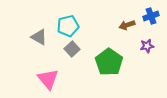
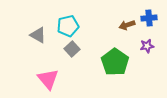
blue cross: moved 2 px left, 2 px down; rotated 14 degrees clockwise
gray triangle: moved 1 px left, 2 px up
green pentagon: moved 6 px right
